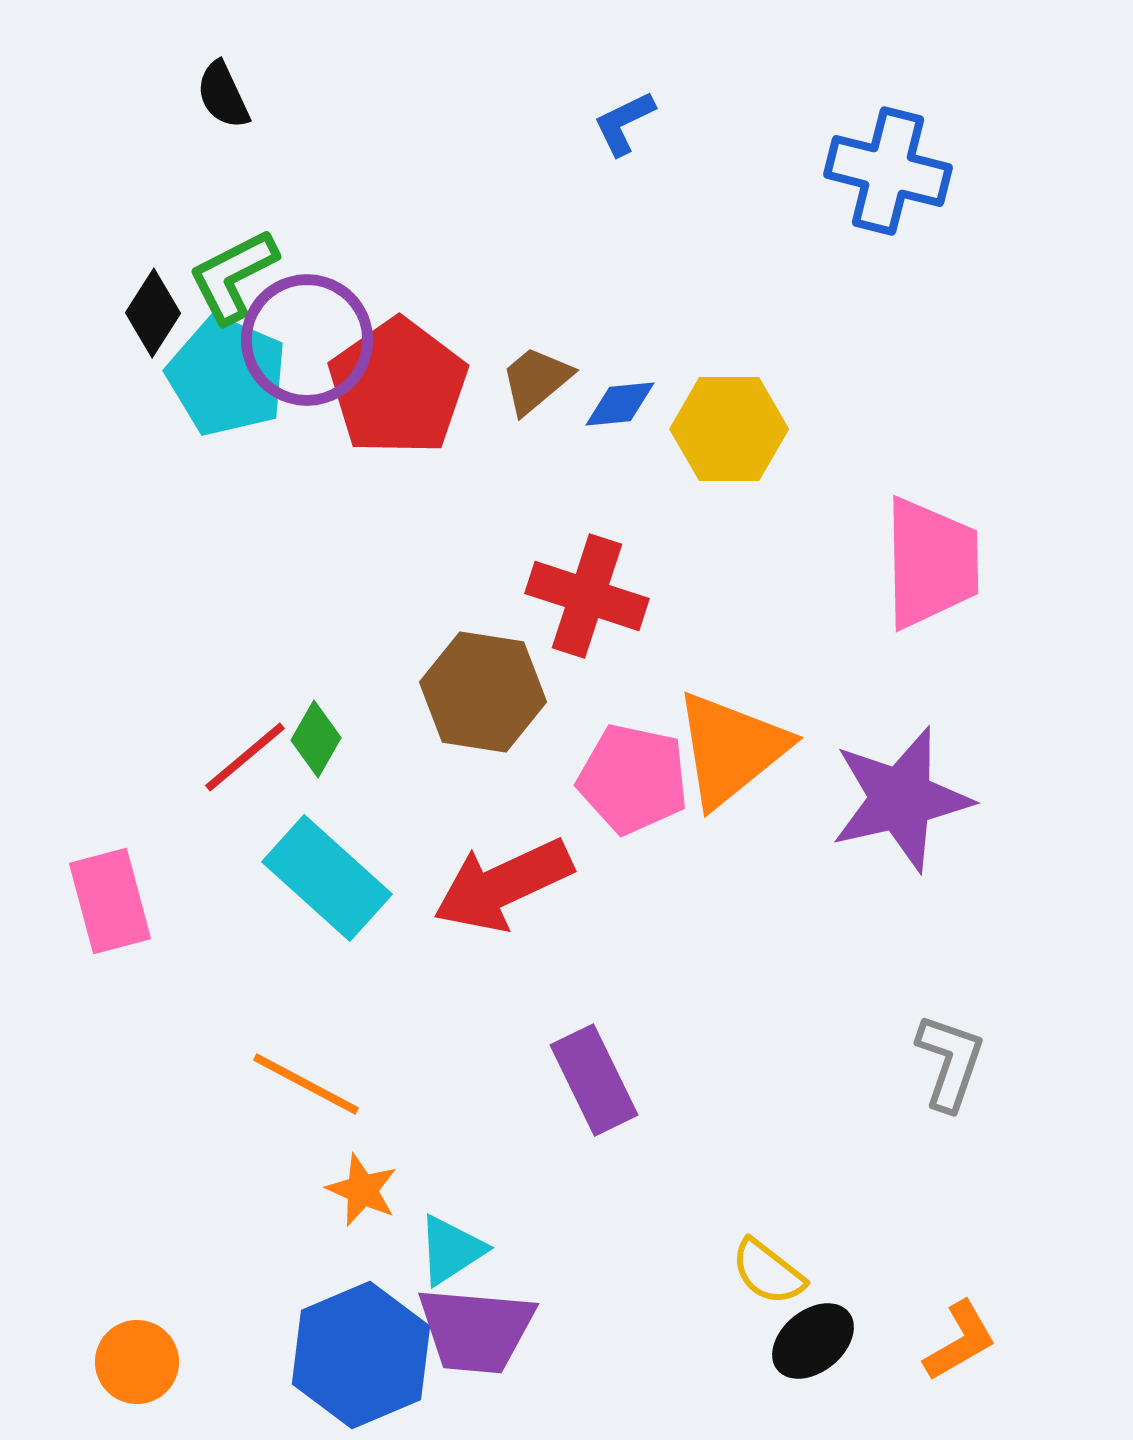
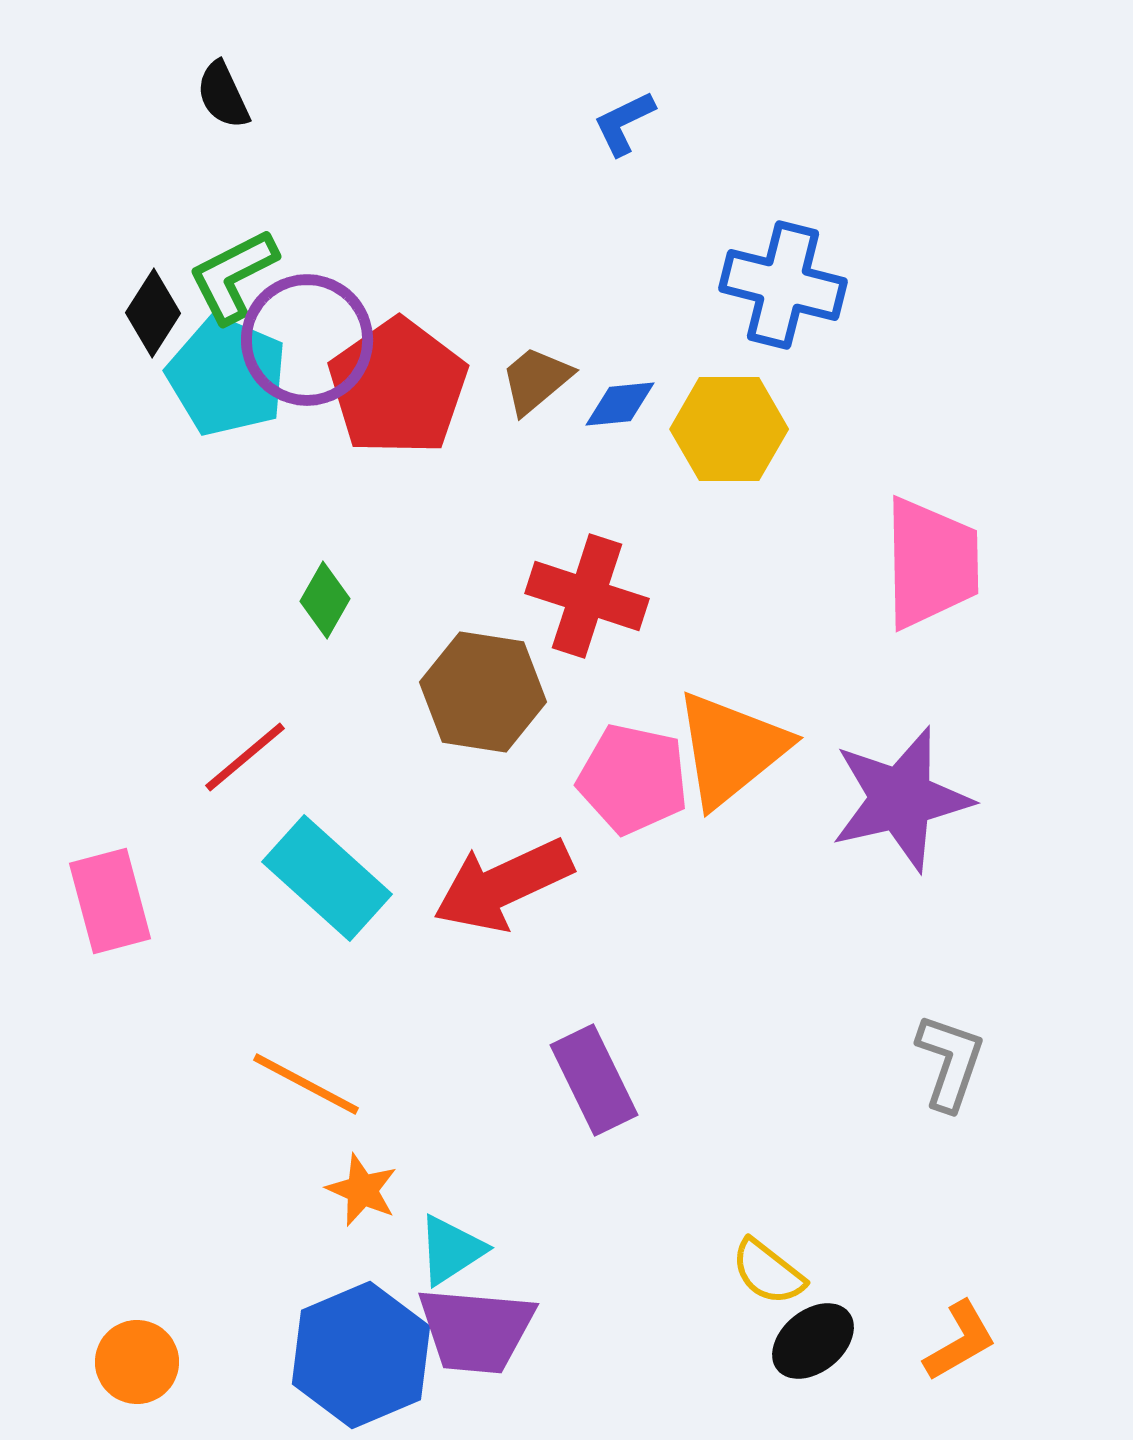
blue cross: moved 105 px left, 114 px down
green diamond: moved 9 px right, 139 px up
